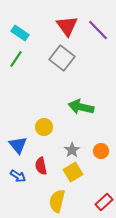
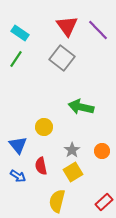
orange circle: moved 1 px right
